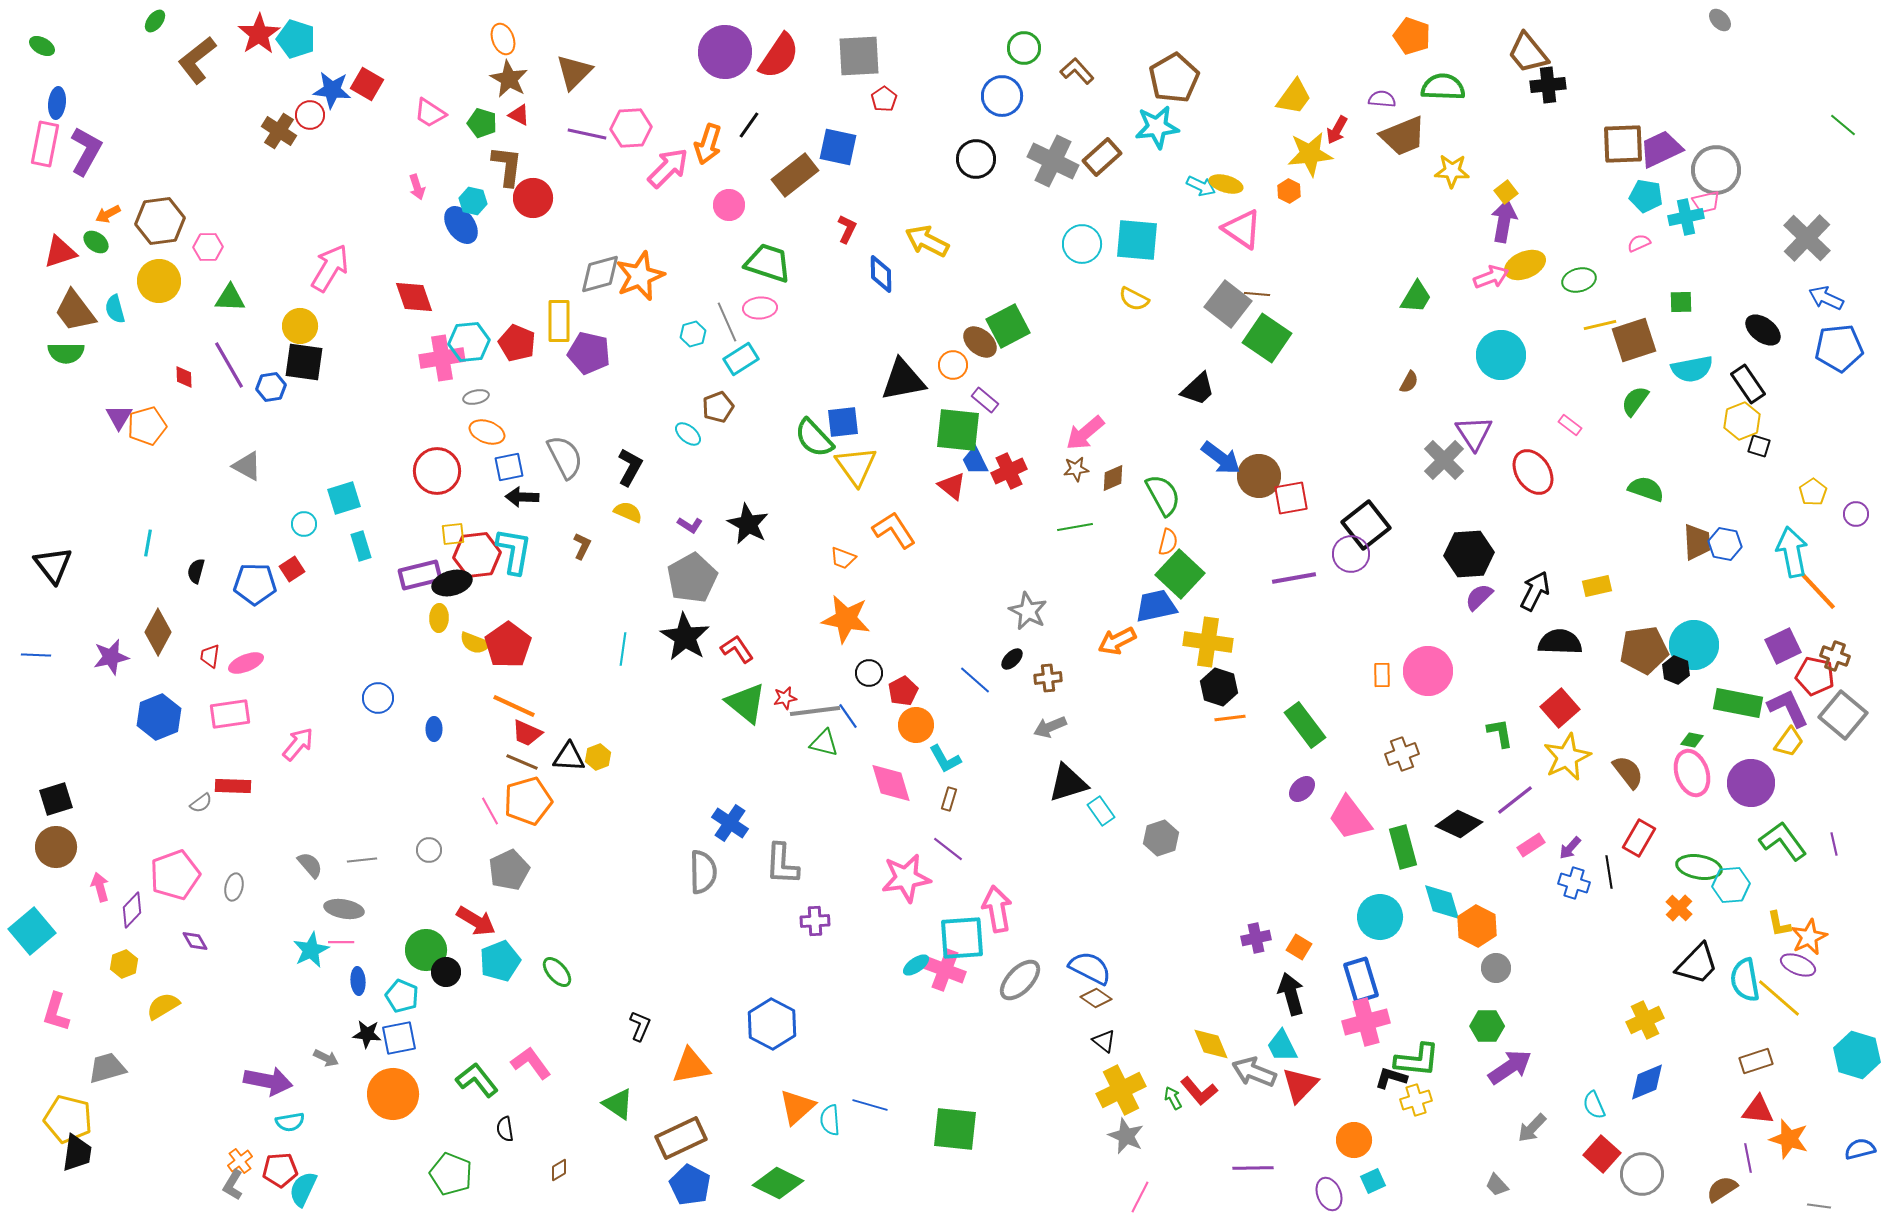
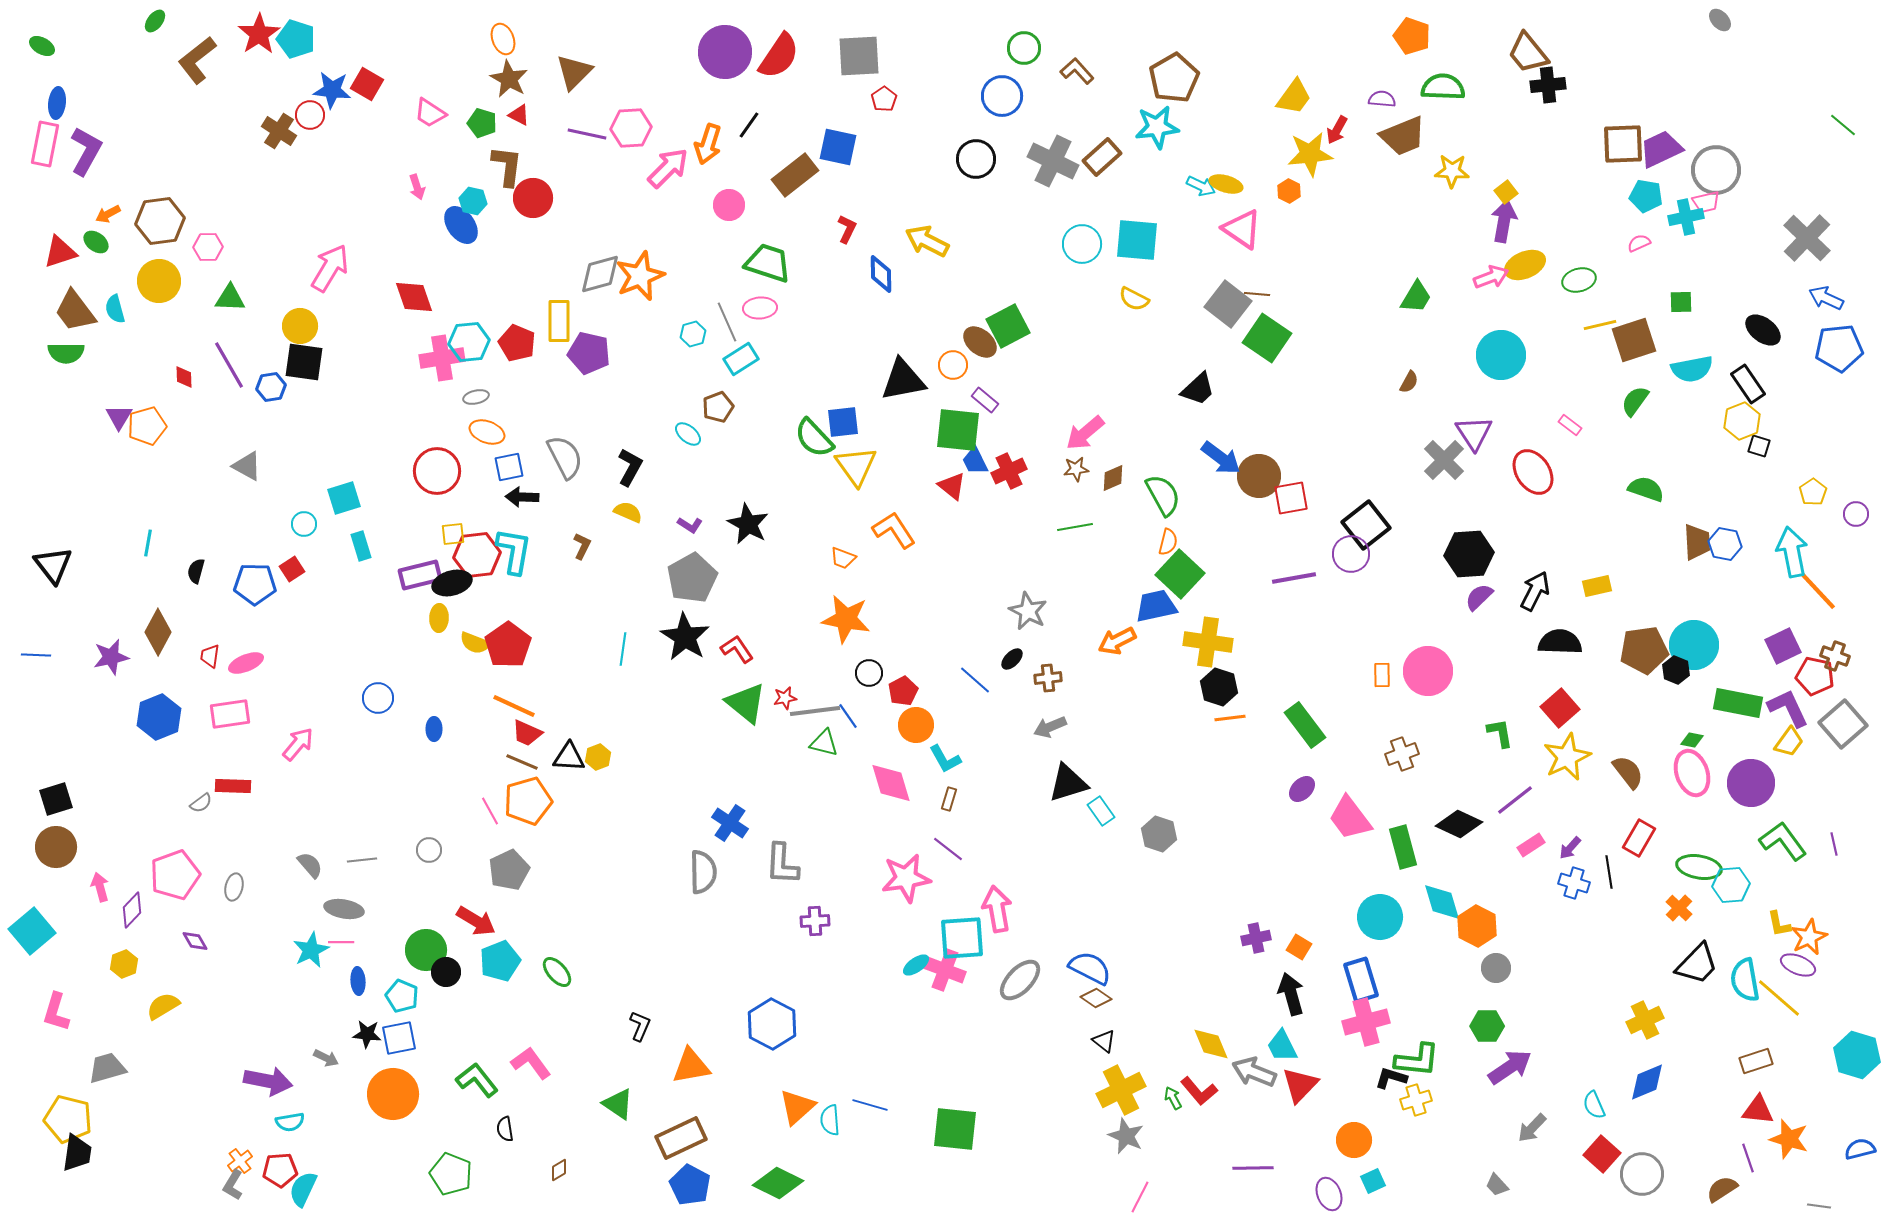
gray square at (1843, 715): moved 9 px down; rotated 9 degrees clockwise
gray hexagon at (1161, 838): moved 2 px left, 4 px up; rotated 24 degrees counterclockwise
purple line at (1748, 1158): rotated 8 degrees counterclockwise
